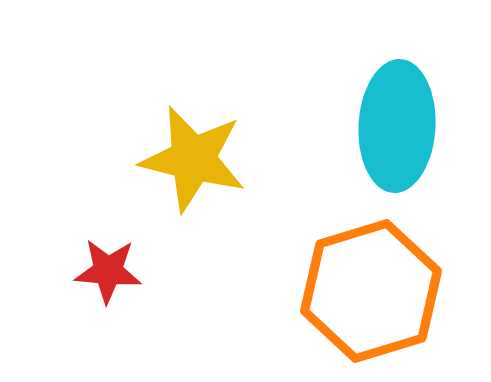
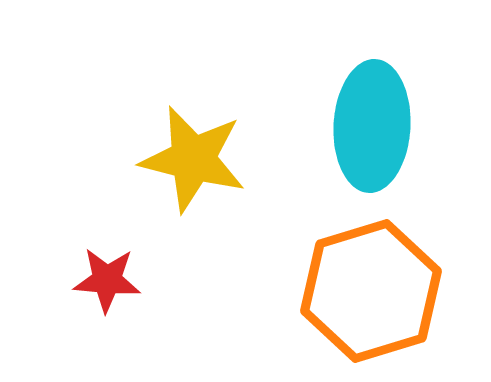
cyan ellipse: moved 25 px left
red star: moved 1 px left, 9 px down
